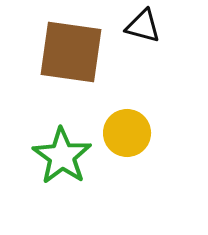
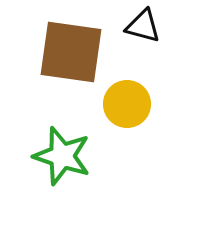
yellow circle: moved 29 px up
green star: rotated 16 degrees counterclockwise
